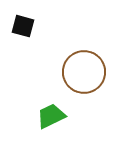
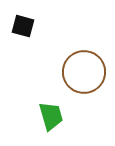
green trapezoid: rotated 100 degrees clockwise
